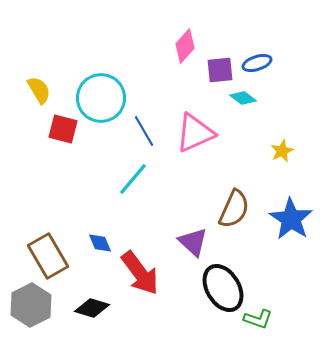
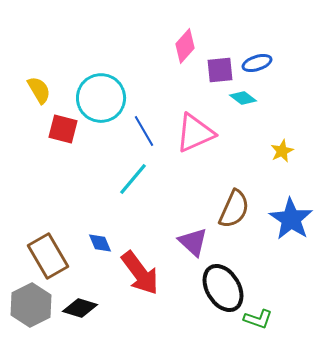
black diamond: moved 12 px left
